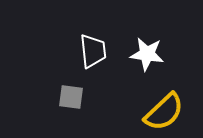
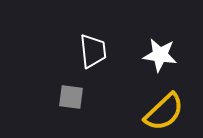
white star: moved 13 px right, 1 px down
